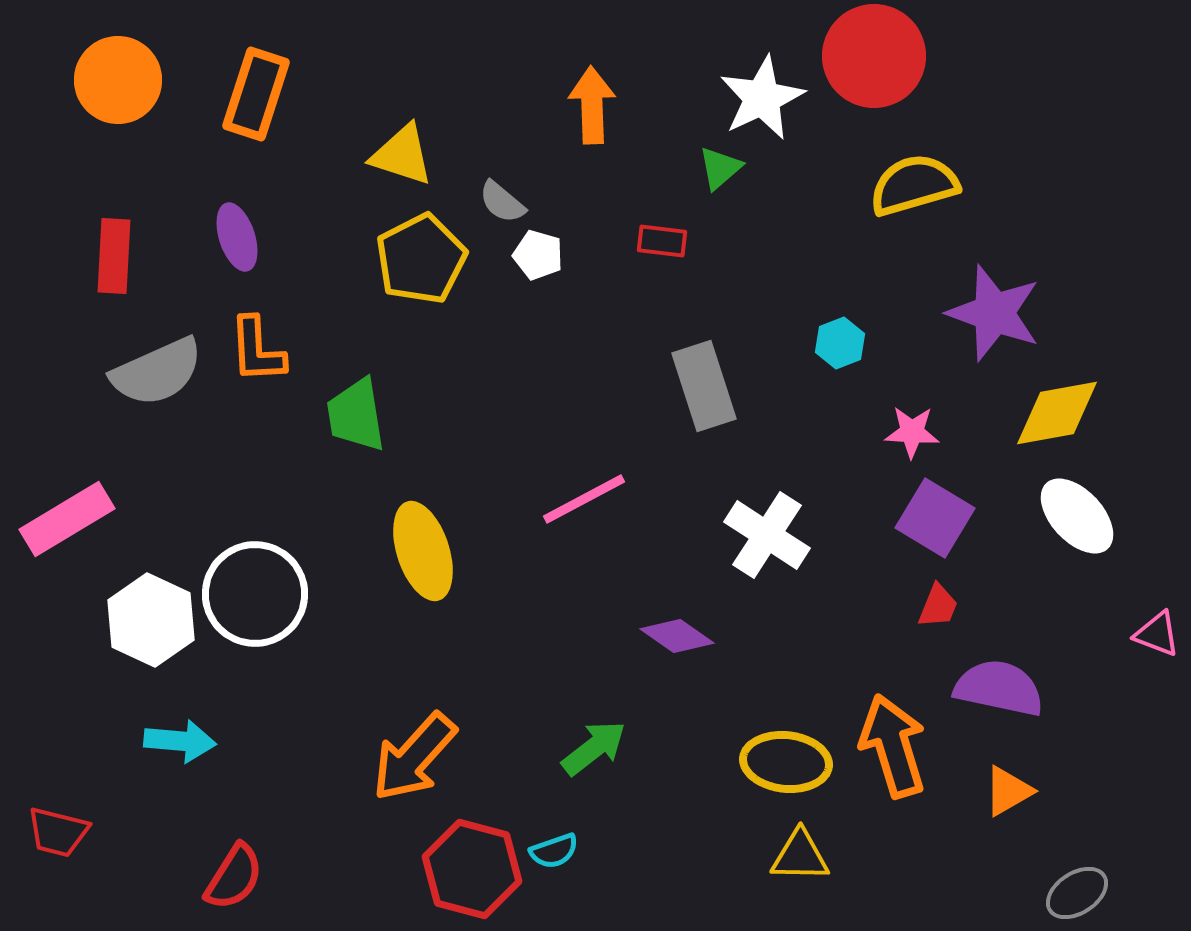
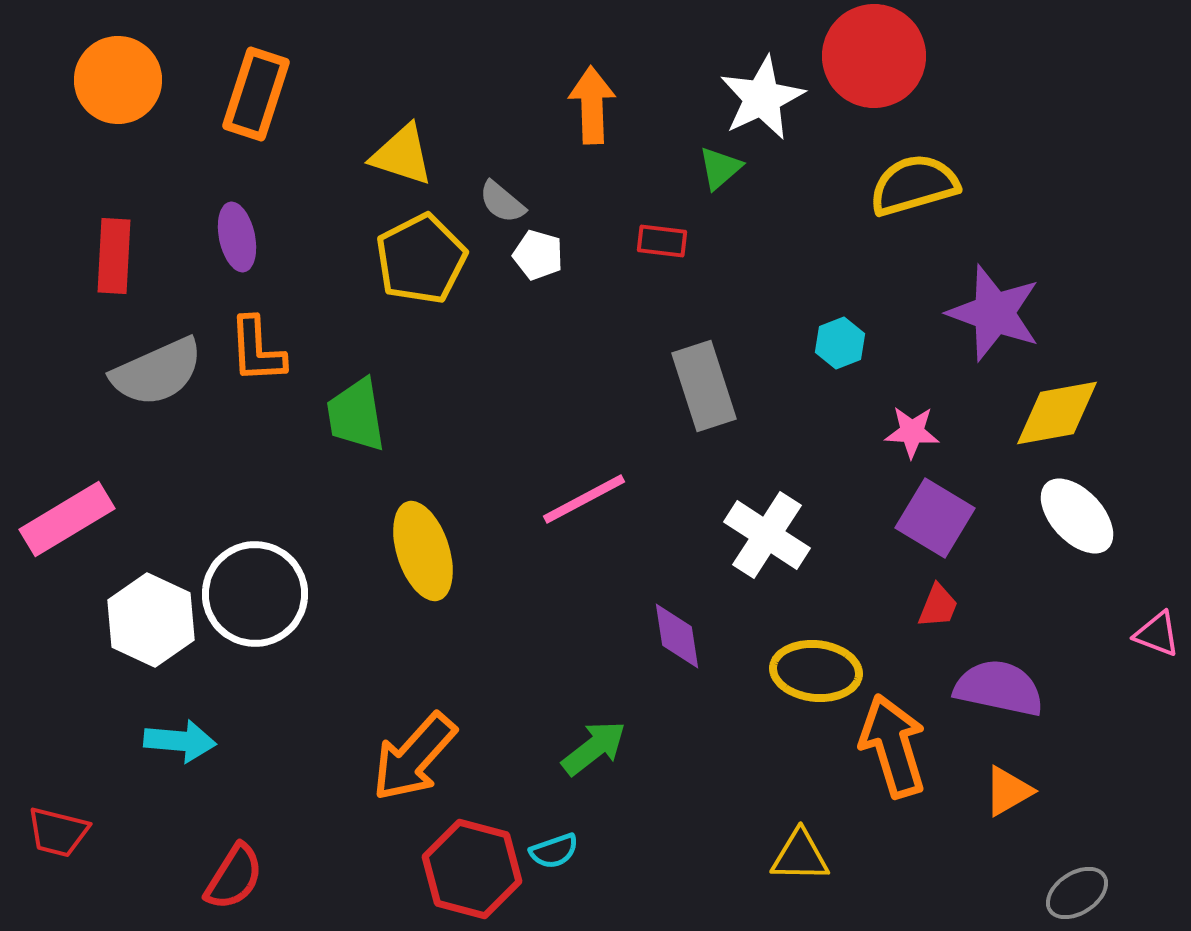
purple ellipse at (237, 237): rotated 6 degrees clockwise
purple diamond at (677, 636): rotated 46 degrees clockwise
yellow ellipse at (786, 762): moved 30 px right, 91 px up
